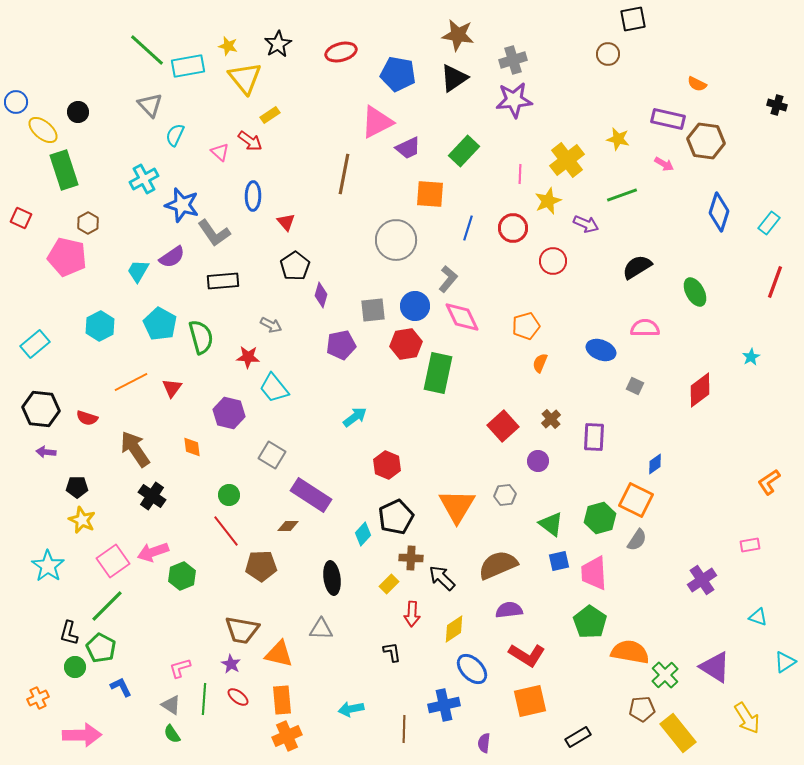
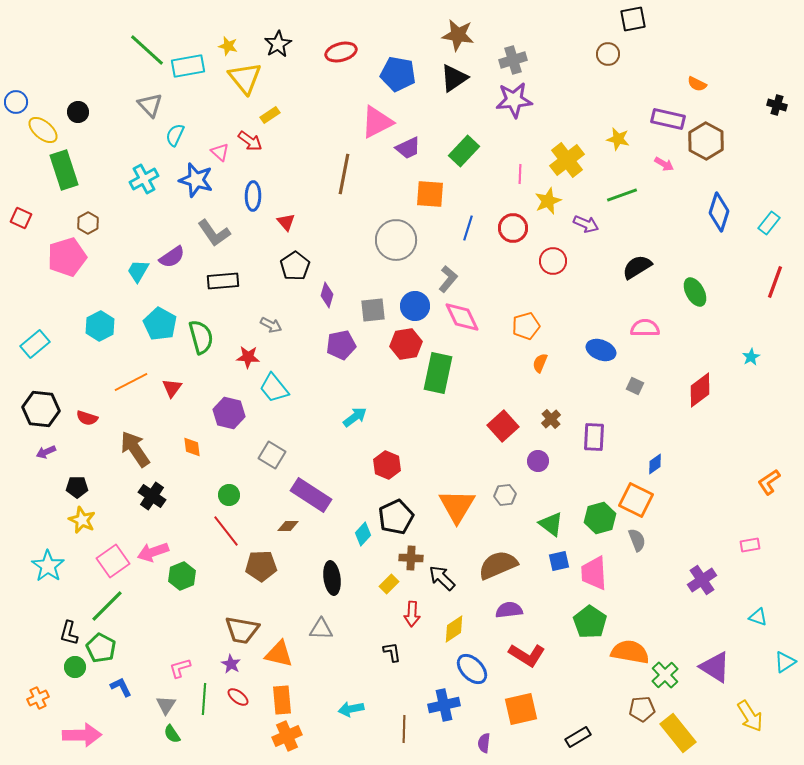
brown hexagon at (706, 141): rotated 21 degrees clockwise
blue star at (182, 205): moved 14 px right, 25 px up
pink pentagon at (67, 257): rotated 30 degrees counterclockwise
purple diamond at (321, 295): moved 6 px right
purple arrow at (46, 452): rotated 30 degrees counterclockwise
gray semicircle at (637, 540): rotated 55 degrees counterclockwise
orange square at (530, 701): moved 9 px left, 8 px down
gray triangle at (171, 705): moved 5 px left; rotated 30 degrees clockwise
yellow arrow at (747, 718): moved 3 px right, 2 px up
